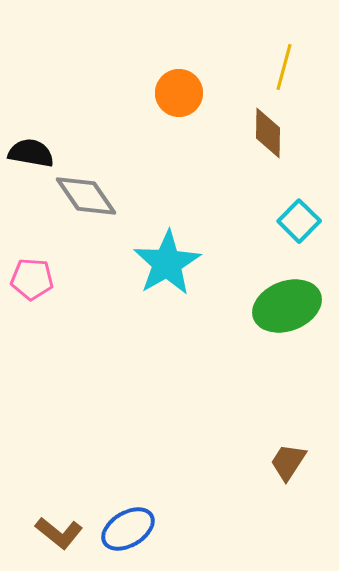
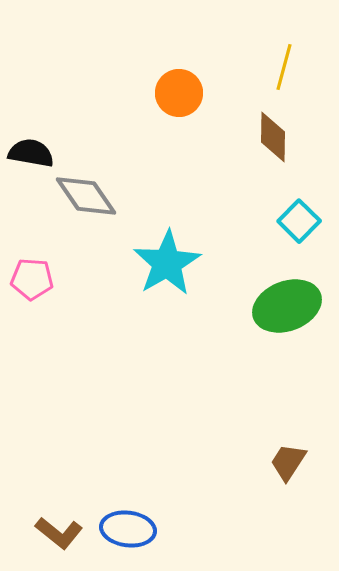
brown diamond: moved 5 px right, 4 px down
blue ellipse: rotated 38 degrees clockwise
